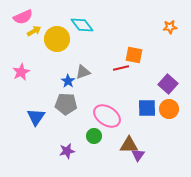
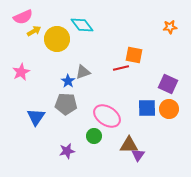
purple square: rotated 18 degrees counterclockwise
